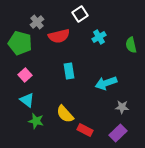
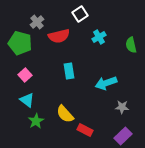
green star: rotated 28 degrees clockwise
purple rectangle: moved 5 px right, 3 px down
